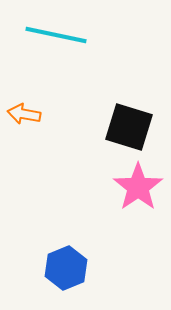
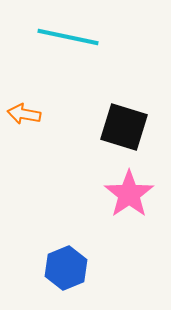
cyan line: moved 12 px right, 2 px down
black square: moved 5 px left
pink star: moved 9 px left, 7 px down
